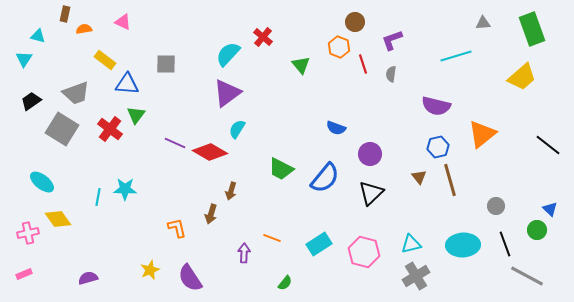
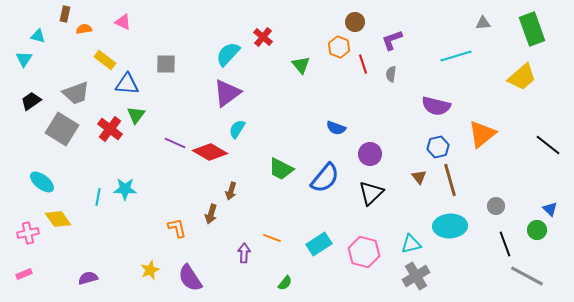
cyan ellipse at (463, 245): moved 13 px left, 19 px up
